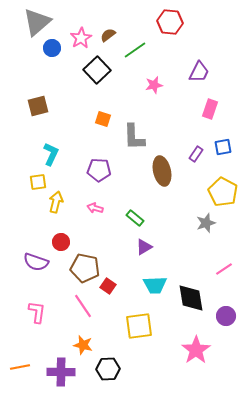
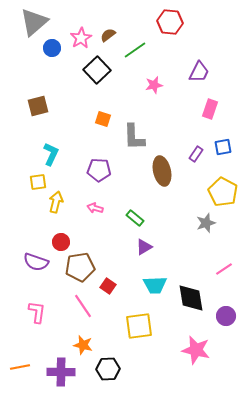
gray triangle at (37, 22): moved 3 px left
brown pentagon at (85, 268): moved 5 px left, 1 px up; rotated 20 degrees counterclockwise
pink star at (196, 350): rotated 24 degrees counterclockwise
